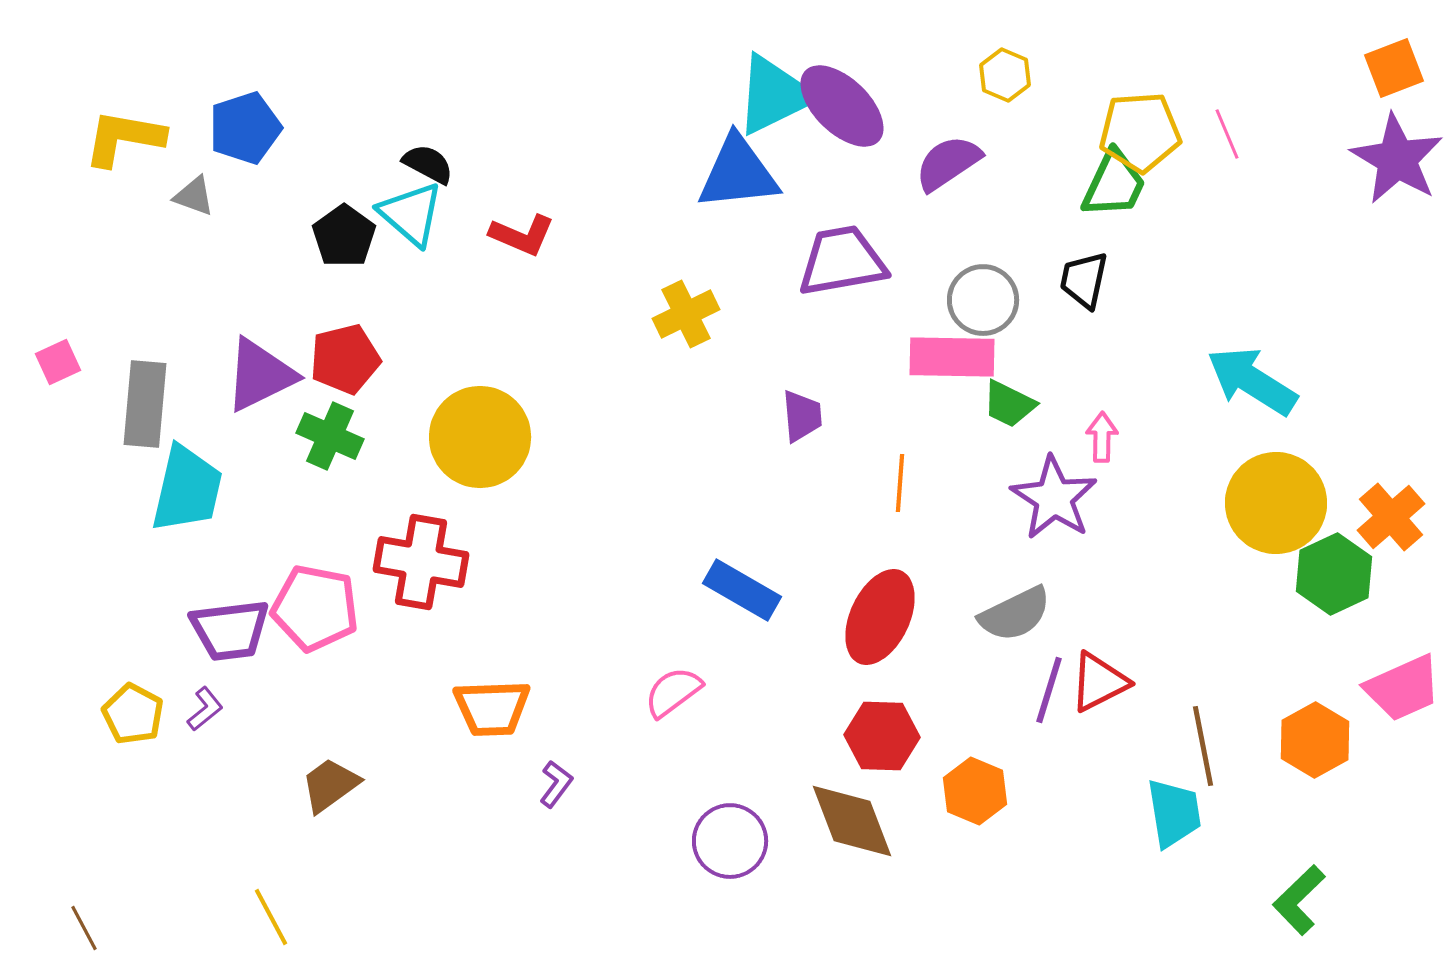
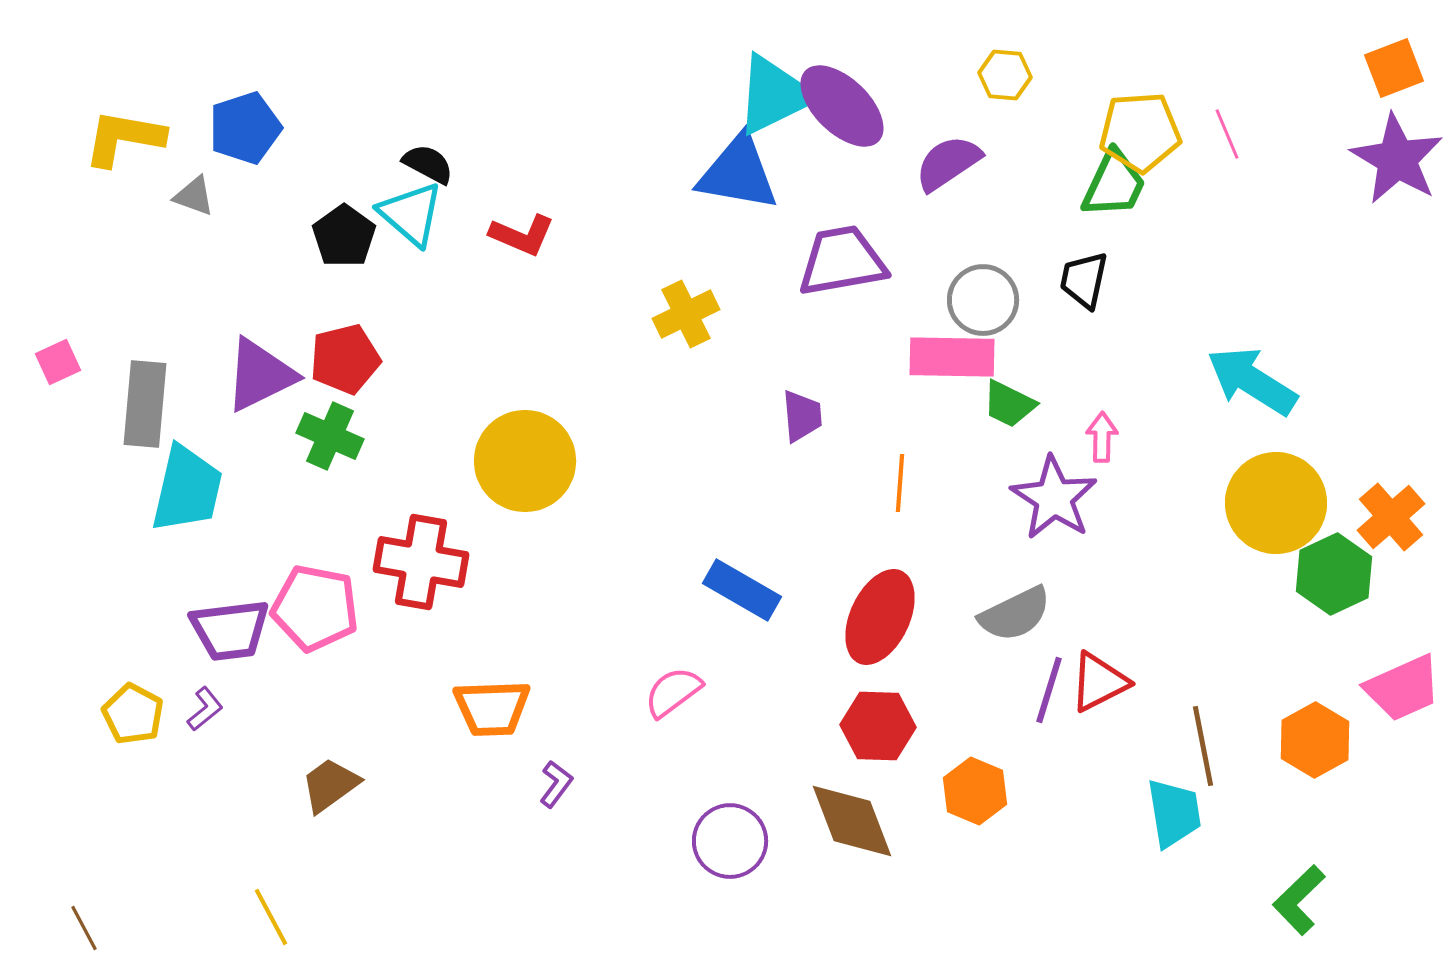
yellow hexagon at (1005, 75): rotated 18 degrees counterclockwise
blue triangle at (738, 173): rotated 16 degrees clockwise
yellow circle at (480, 437): moved 45 px right, 24 px down
red hexagon at (882, 736): moved 4 px left, 10 px up
